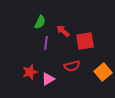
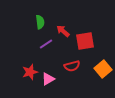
green semicircle: rotated 32 degrees counterclockwise
purple line: moved 1 px down; rotated 48 degrees clockwise
orange square: moved 3 px up
